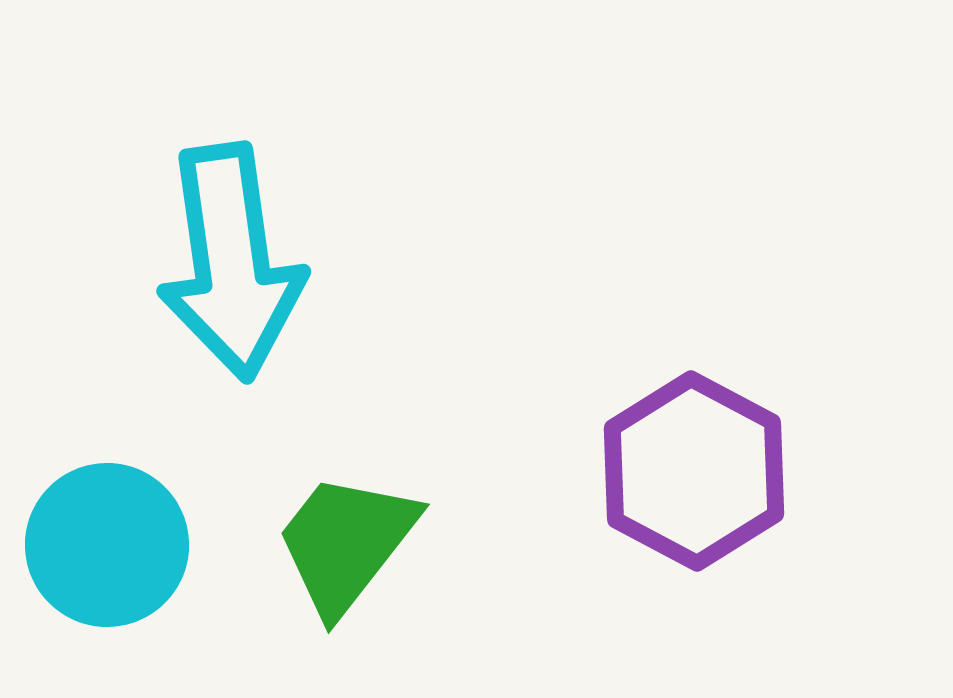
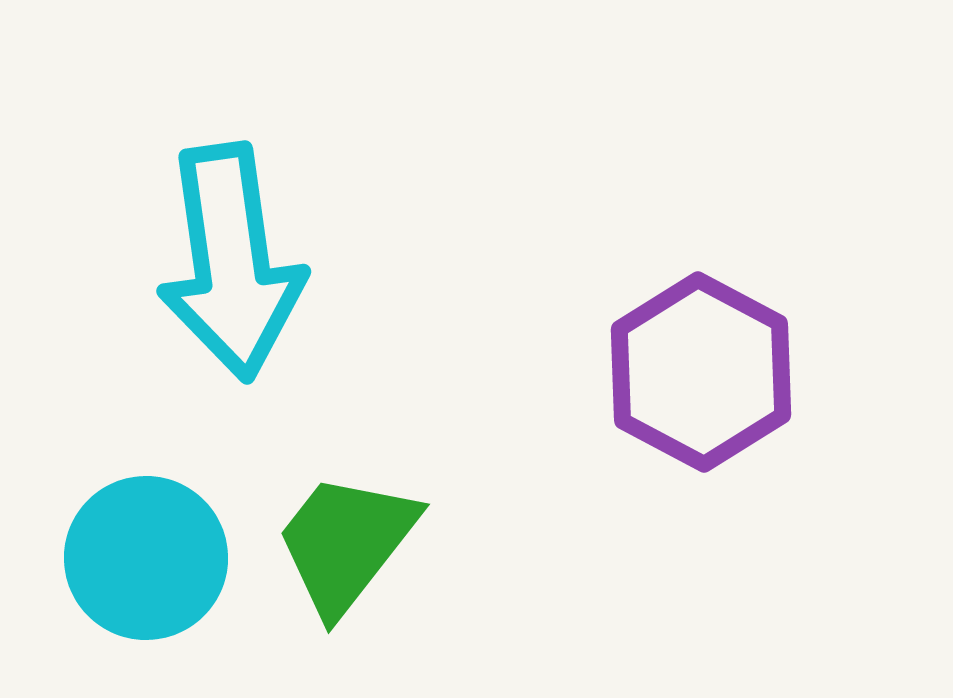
purple hexagon: moved 7 px right, 99 px up
cyan circle: moved 39 px right, 13 px down
